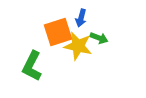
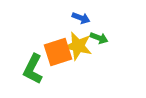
blue arrow: rotated 84 degrees counterclockwise
orange square: moved 20 px down
green L-shape: moved 1 px right, 3 px down
